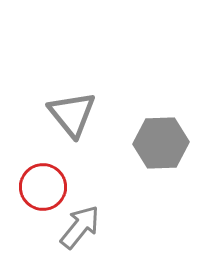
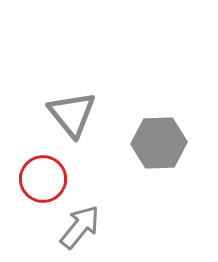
gray hexagon: moved 2 px left
red circle: moved 8 px up
